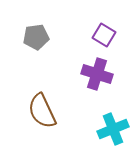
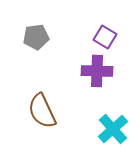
purple square: moved 1 px right, 2 px down
purple cross: moved 3 px up; rotated 16 degrees counterclockwise
cyan cross: rotated 20 degrees counterclockwise
